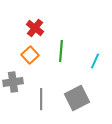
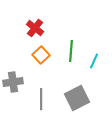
green line: moved 10 px right
orange square: moved 11 px right
cyan line: moved 1 px left
